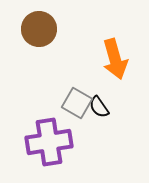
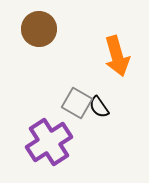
orange arrow: moved 2 px right, 3 px up
purple cross: rotated 24 degrees counterclockwise
